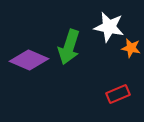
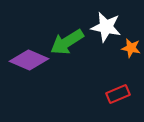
white star: moved 3 px left
green arrow: moved 2 px left, 5 px up; rotated 40 degrees clockwise
